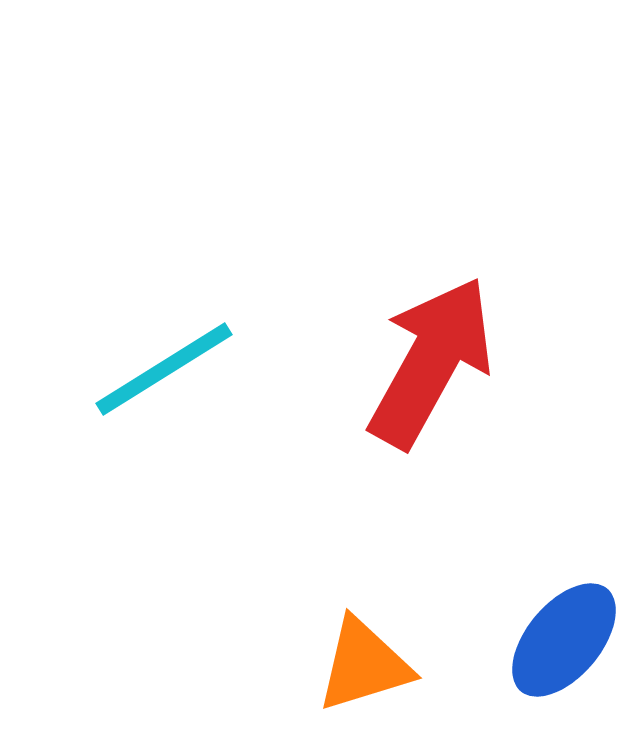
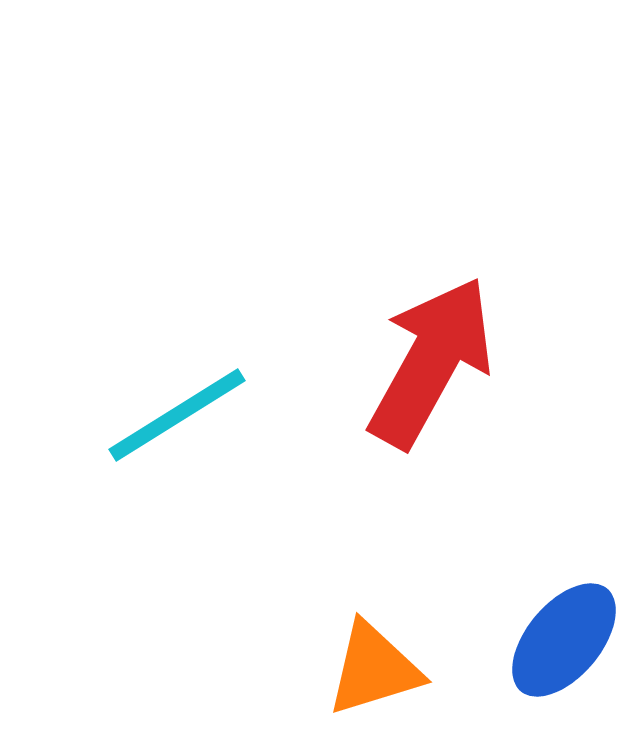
cyan line: moved 13 px right, 46 px down
orange triangle: moved 10 px right, 4 px down
